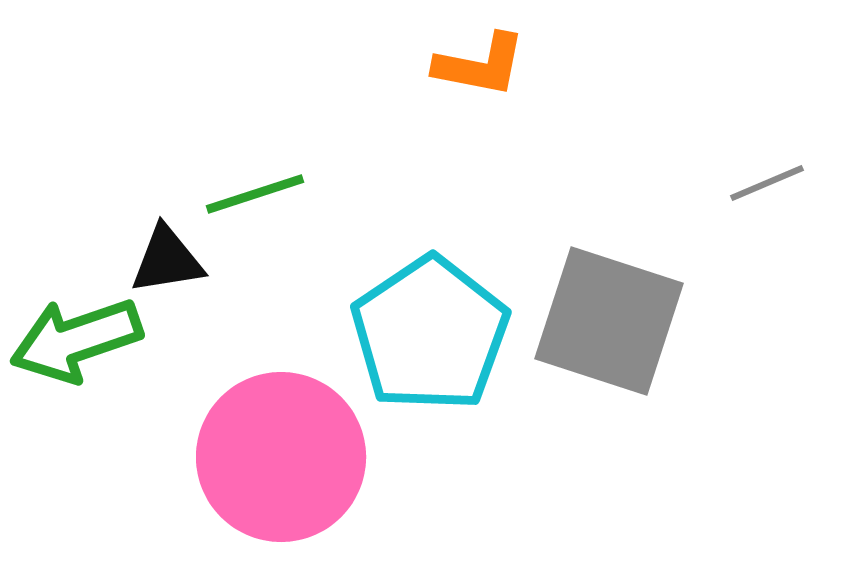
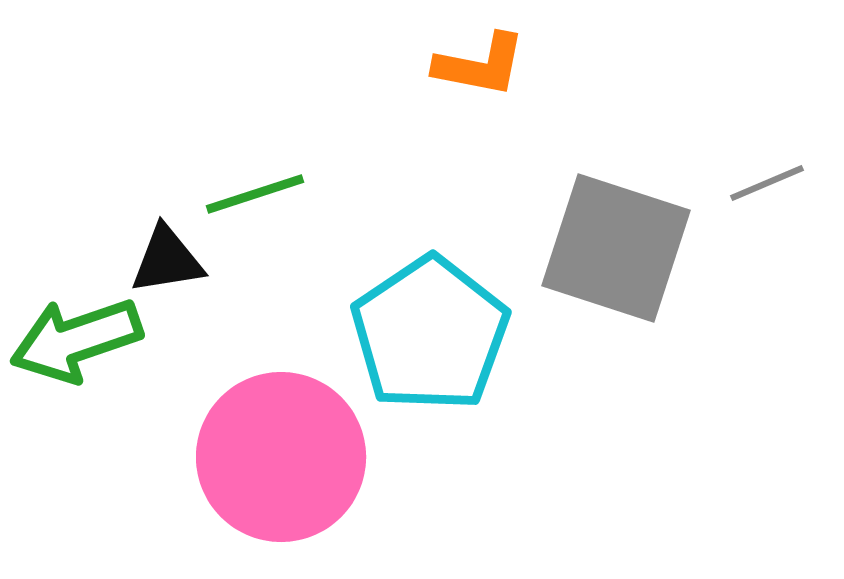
gray square: moved 7 px right, 73 px up
